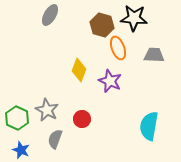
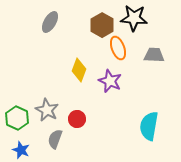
gray ellipse: moved 7 px down
brown hexagon: rotated 15 degrees clockwise
red circle: moved 5 px left
